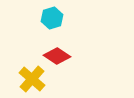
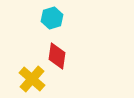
red diamond: rotated 64 degrees clockwise
